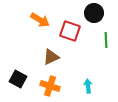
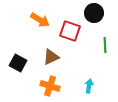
green line: moved 1 px left, 5 px down
black square: moved 16 px up
cyan arrow: moved 1 px right; rotated 16 degrees clockwise
